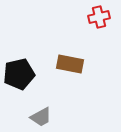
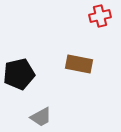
red cross: moved 1 px right, 1 px up
brown rectangle: moved 9 px right
